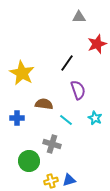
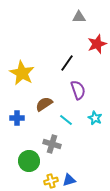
brown semicircle: rotated 42 degrees counterclockwise
